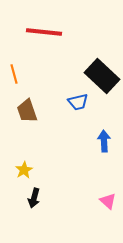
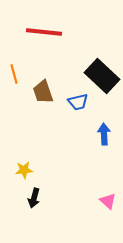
brown trapezoid: moved 16 px right, 19 px up
blue arrow: moved 7 px up
yellow star: rotated 24 degrees clockwise
